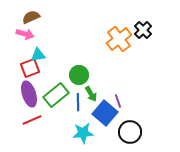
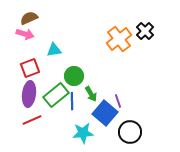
brown semicircle: moved 2 px left, 1 px down
black cross: moved 2 px right, 1 px down
cyan triangle: moved 16 px right, 5 px up
green circle: moved 5 px left, 1 px down
purple ellipse: rotated 25 degrees clockwise
blue line: moved 6 px left, 1 px up
